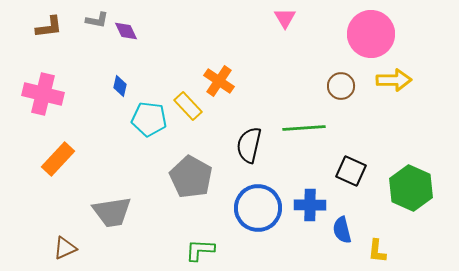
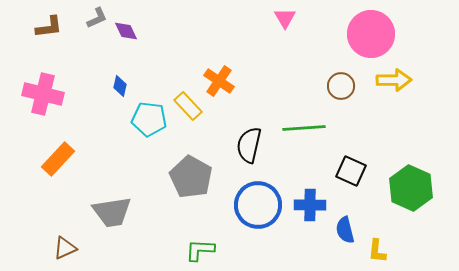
gray L-shape: moved 2 px up; rotated 35 degrees counterclockwise
blue circle: moved 3 px up
blue semicircle: moved 3 px right
